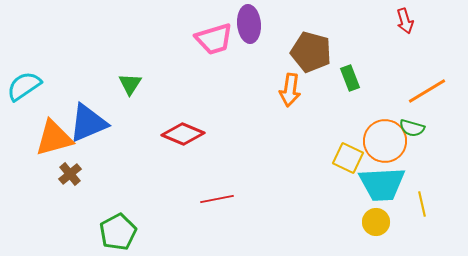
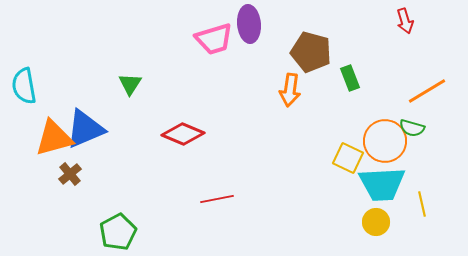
cyan semicircle: rotated 66 degrees counterclockwise
blue triangle: moved 3 px left, 6 px down
